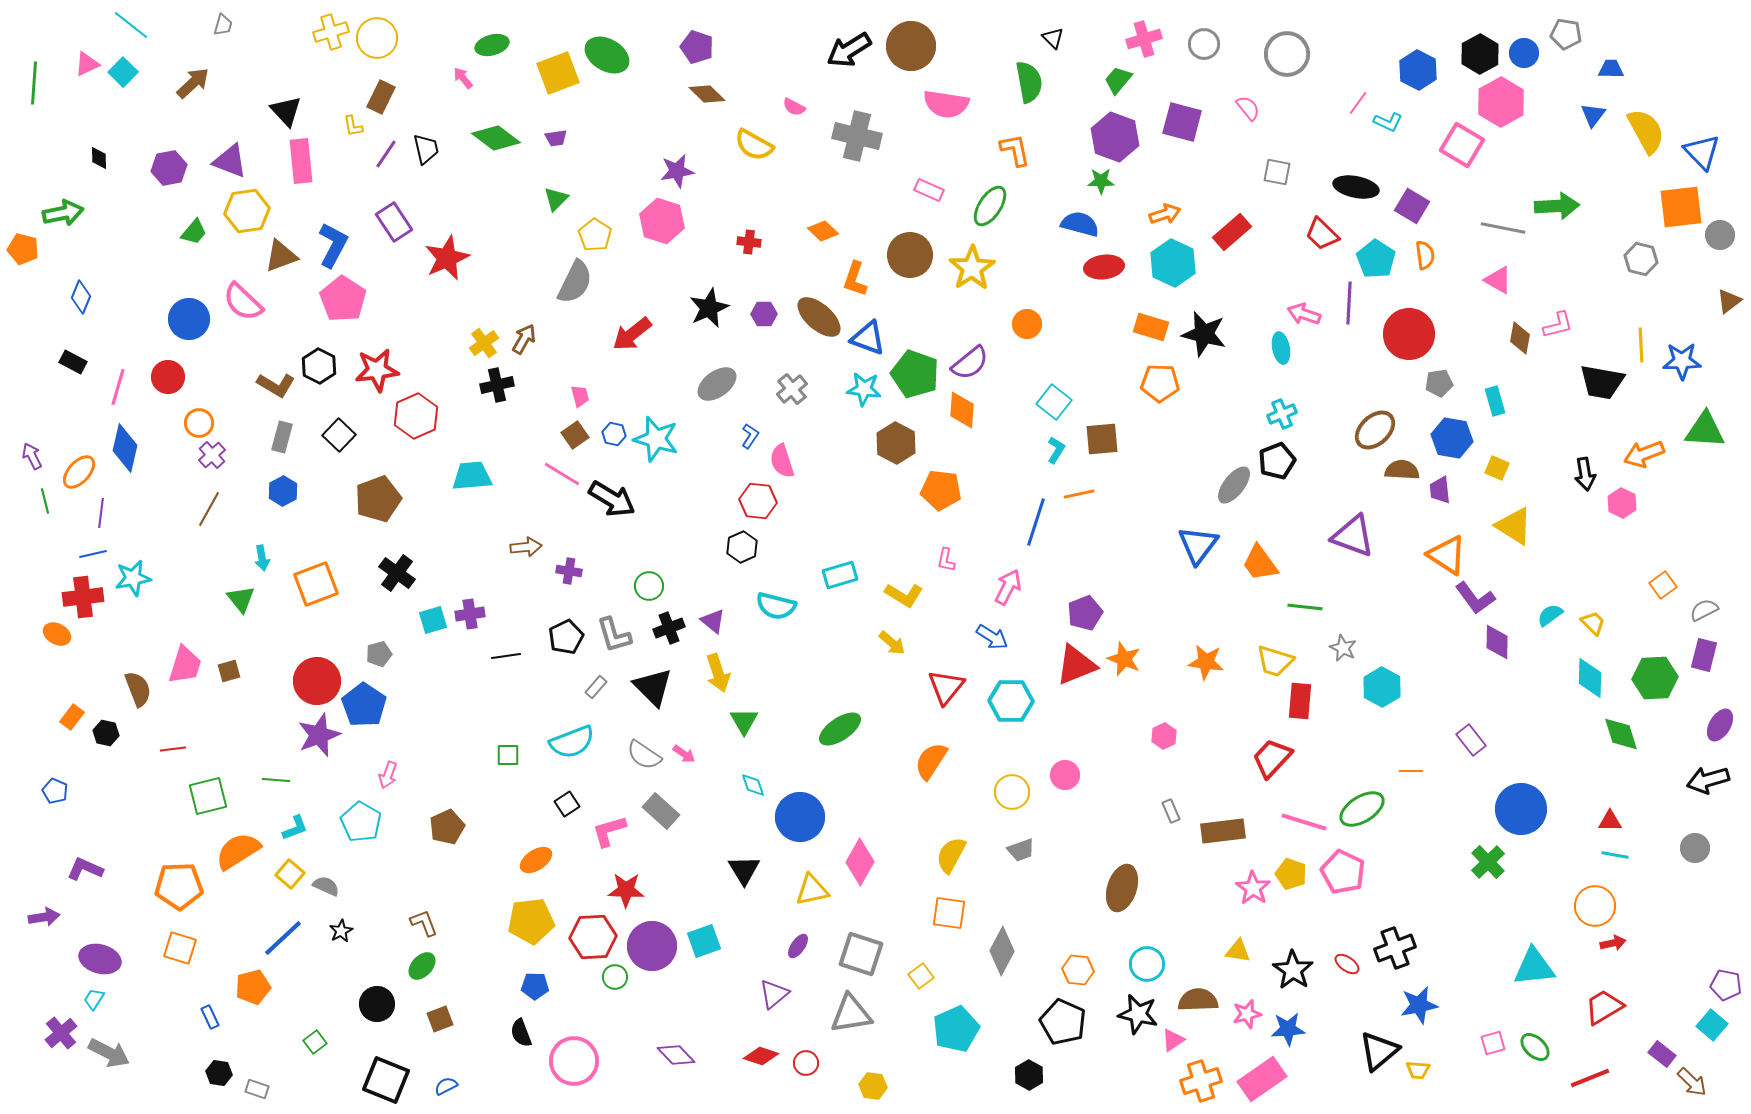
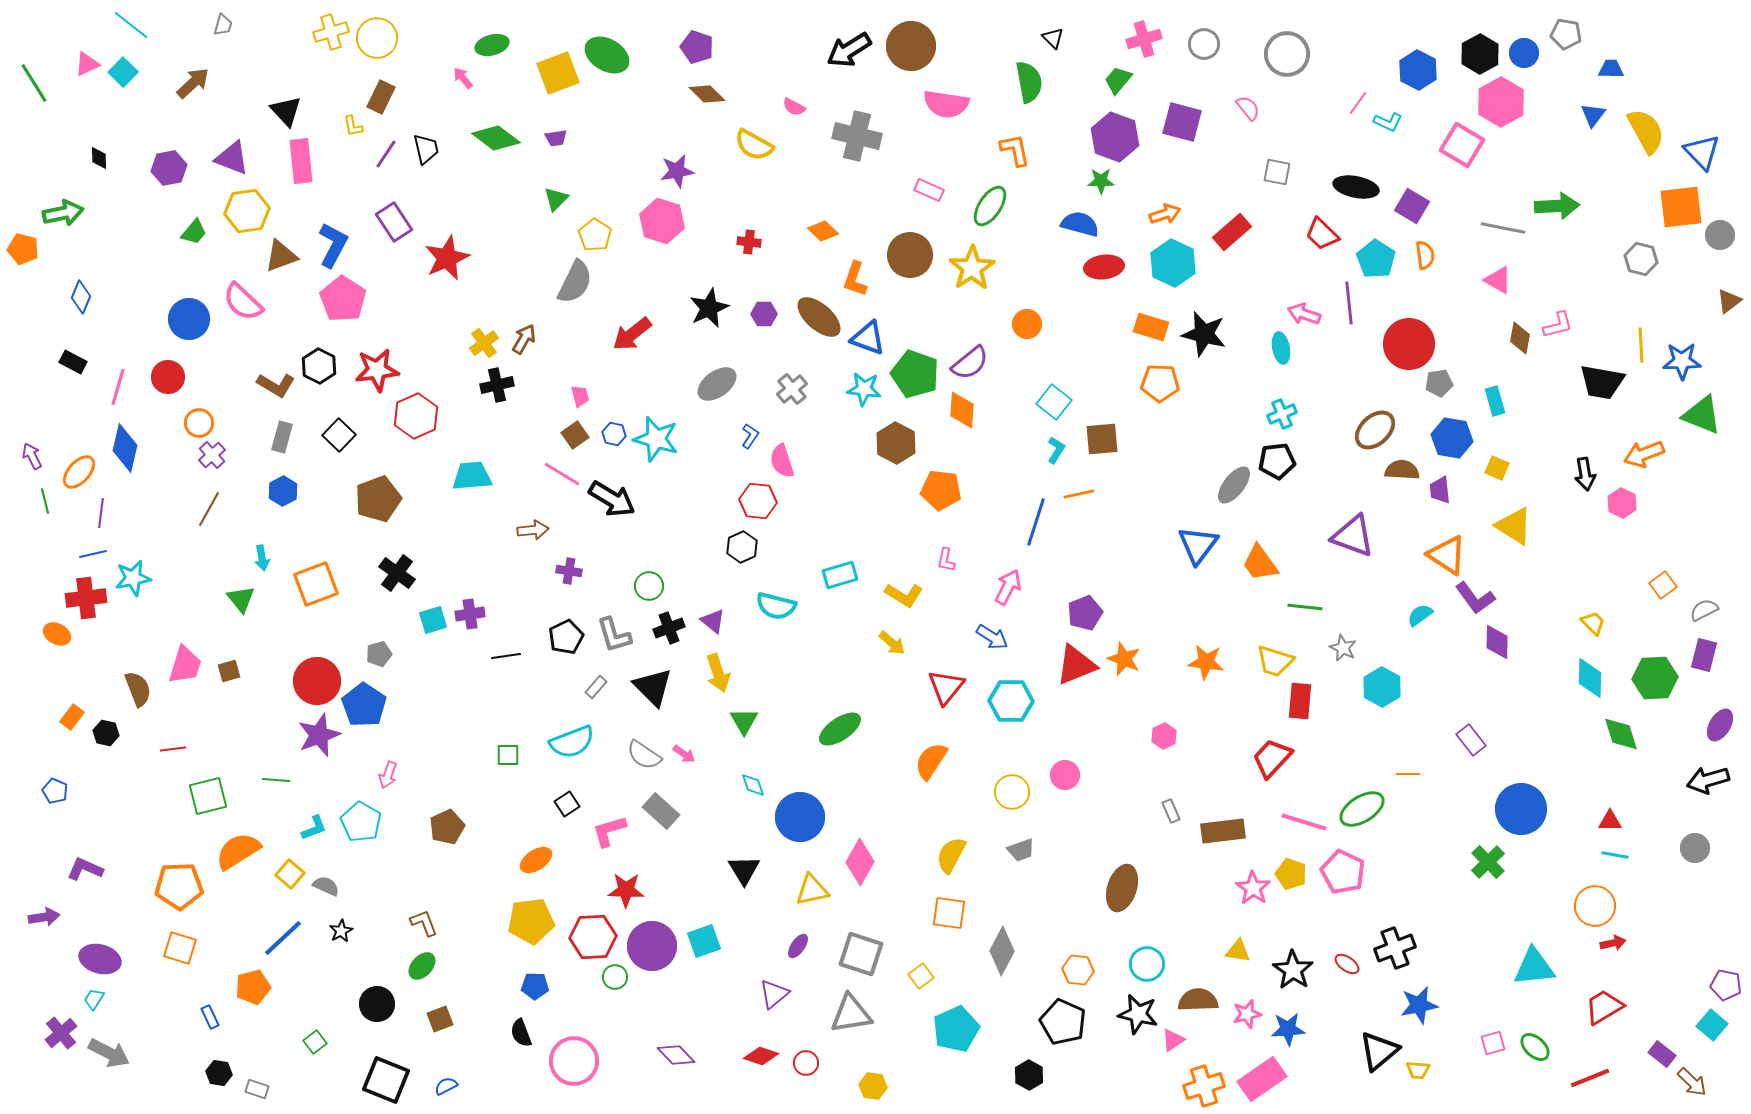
green line at (34, 83): rotated 36 degrees counterclockwise
purple triangle at (230, 161): moved 2 px right, 3 px up
purple line at (1349, 303): rotated 9 degrees counterclockwise
red circle at (1409, 334): moved 10 px down
green triangle at (1705, 430): moved 3 px left, 15 px up; rotated 18 degrees clockwise
black pentagon at (1277, 461): rotated 15 degrees clockwise
brown arrow at (526, 547): moved 7 px right, 17 px up
red cross at (83, 597): moved 3 px right, 1 px down
cyan semicircle at (1550, 615): moved 130 px left
orange line at (1411, 771): moved 3 px left, 3 px down
cyan L-shape at (295, 828): moved 19 px right
orange cross at (1201, 1081): moved 3 px right, 5 px down
